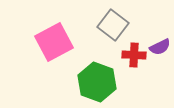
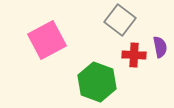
gray square: moved 7 px right, 5 px up
pink square: moved 7 px left, 2 px up
purple semicircle: rotated 75 degrees counterclockwise
